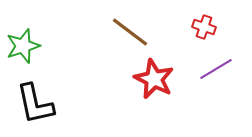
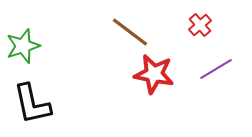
red cross: moved 4 px left, 2 px up; rotated 30 degrees clockwise
red star: moved 5 px up; rotated 15 degrees counterclockwise
black L-shape: moved 3 px left
